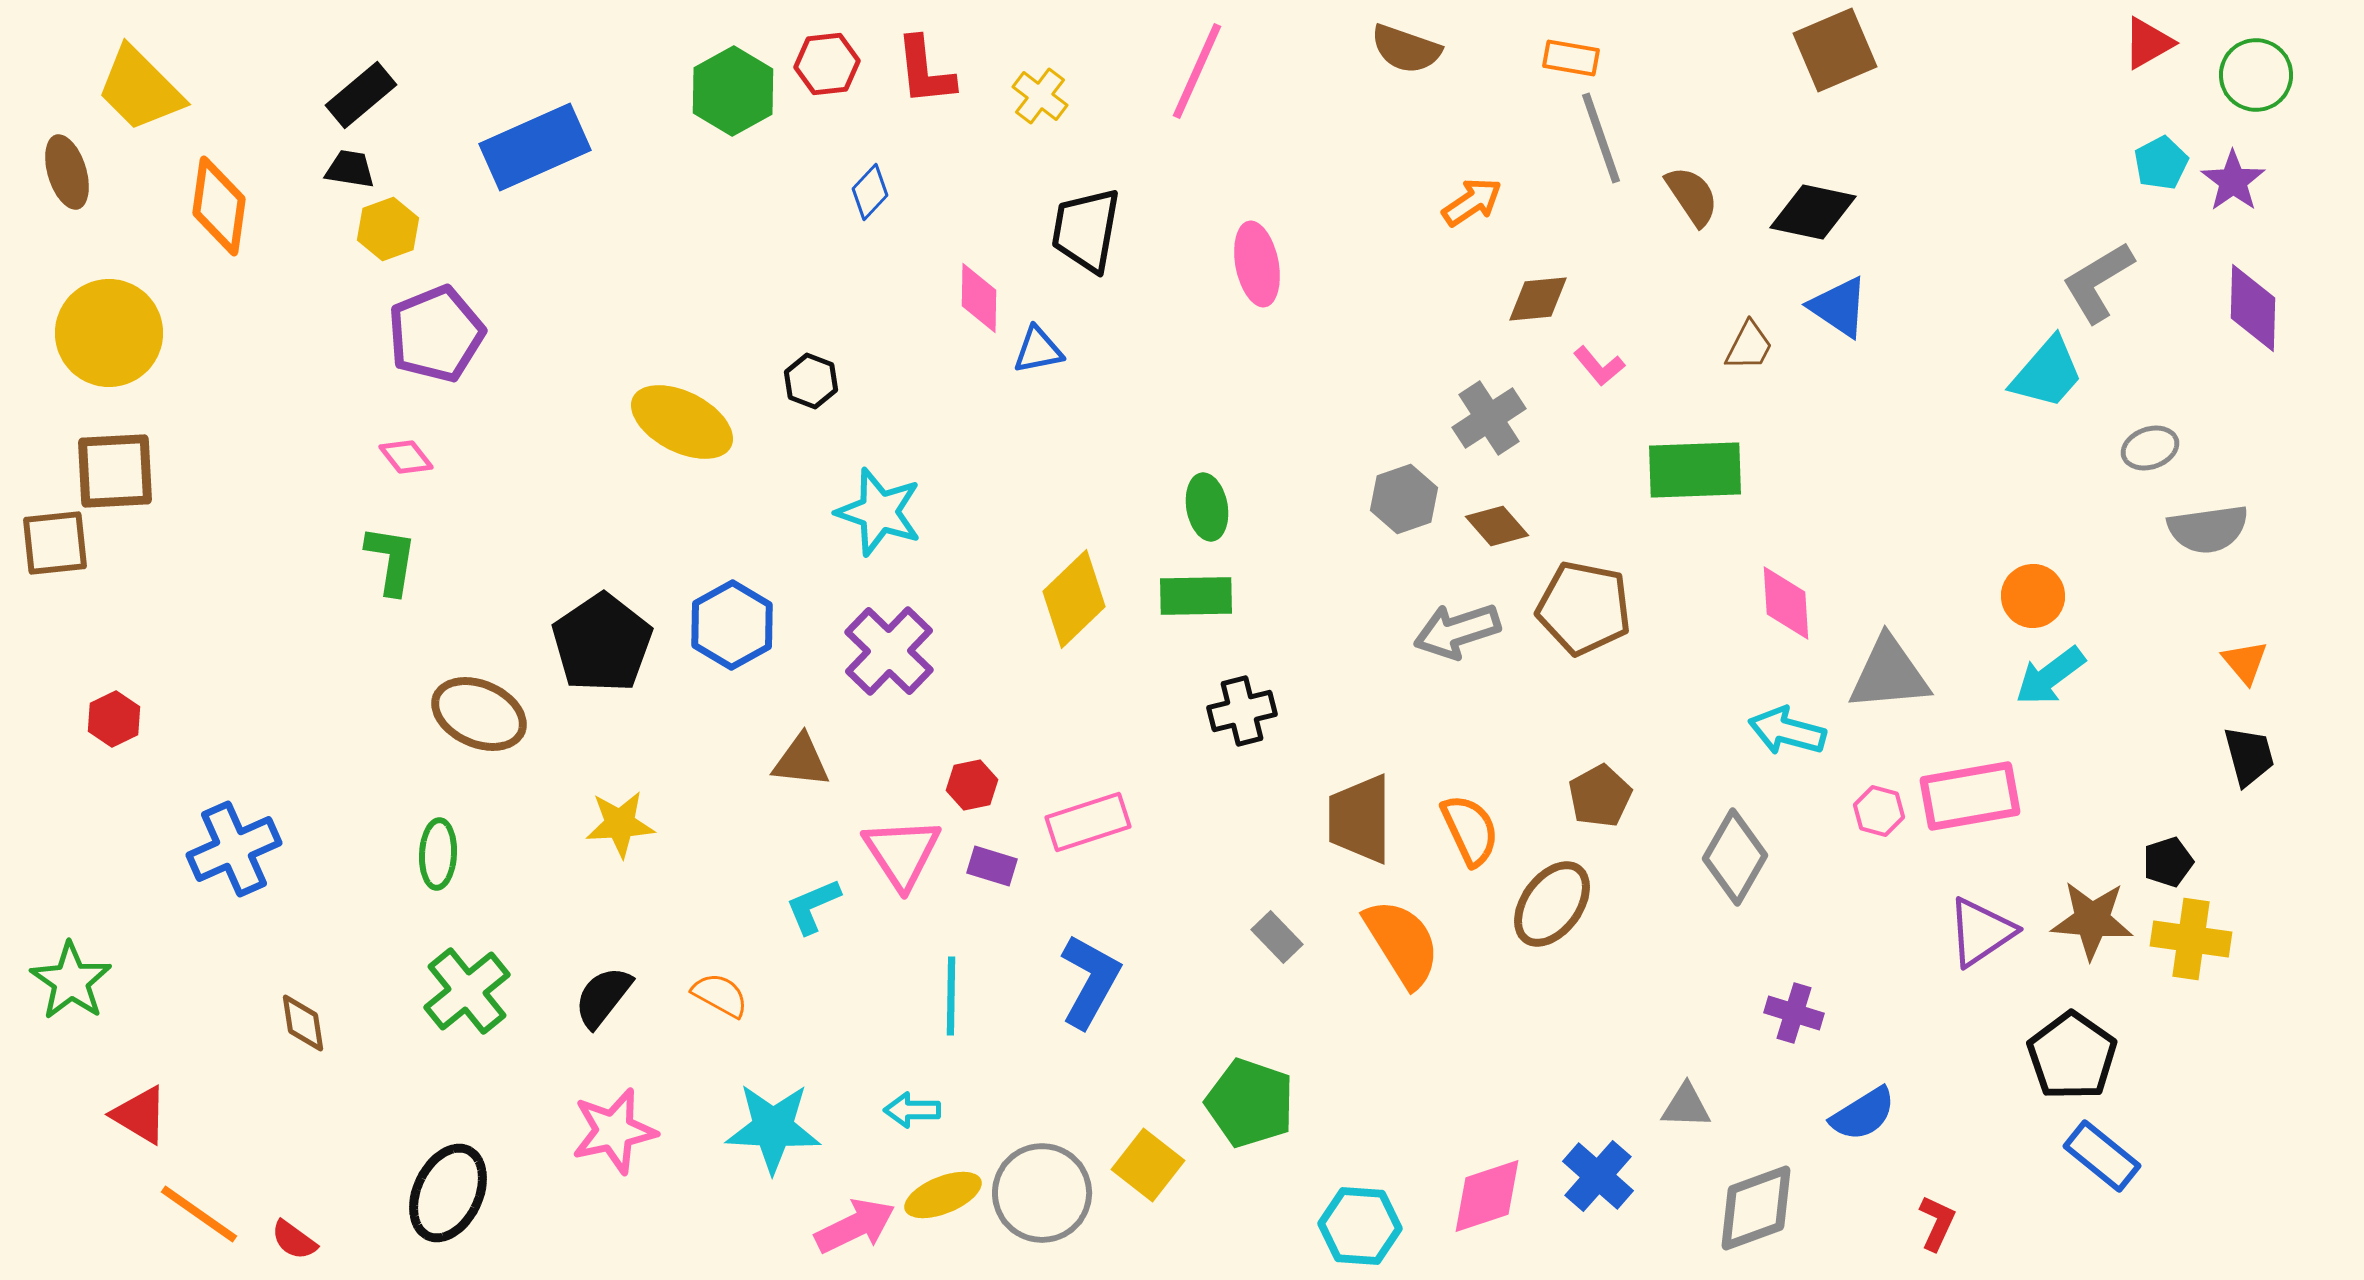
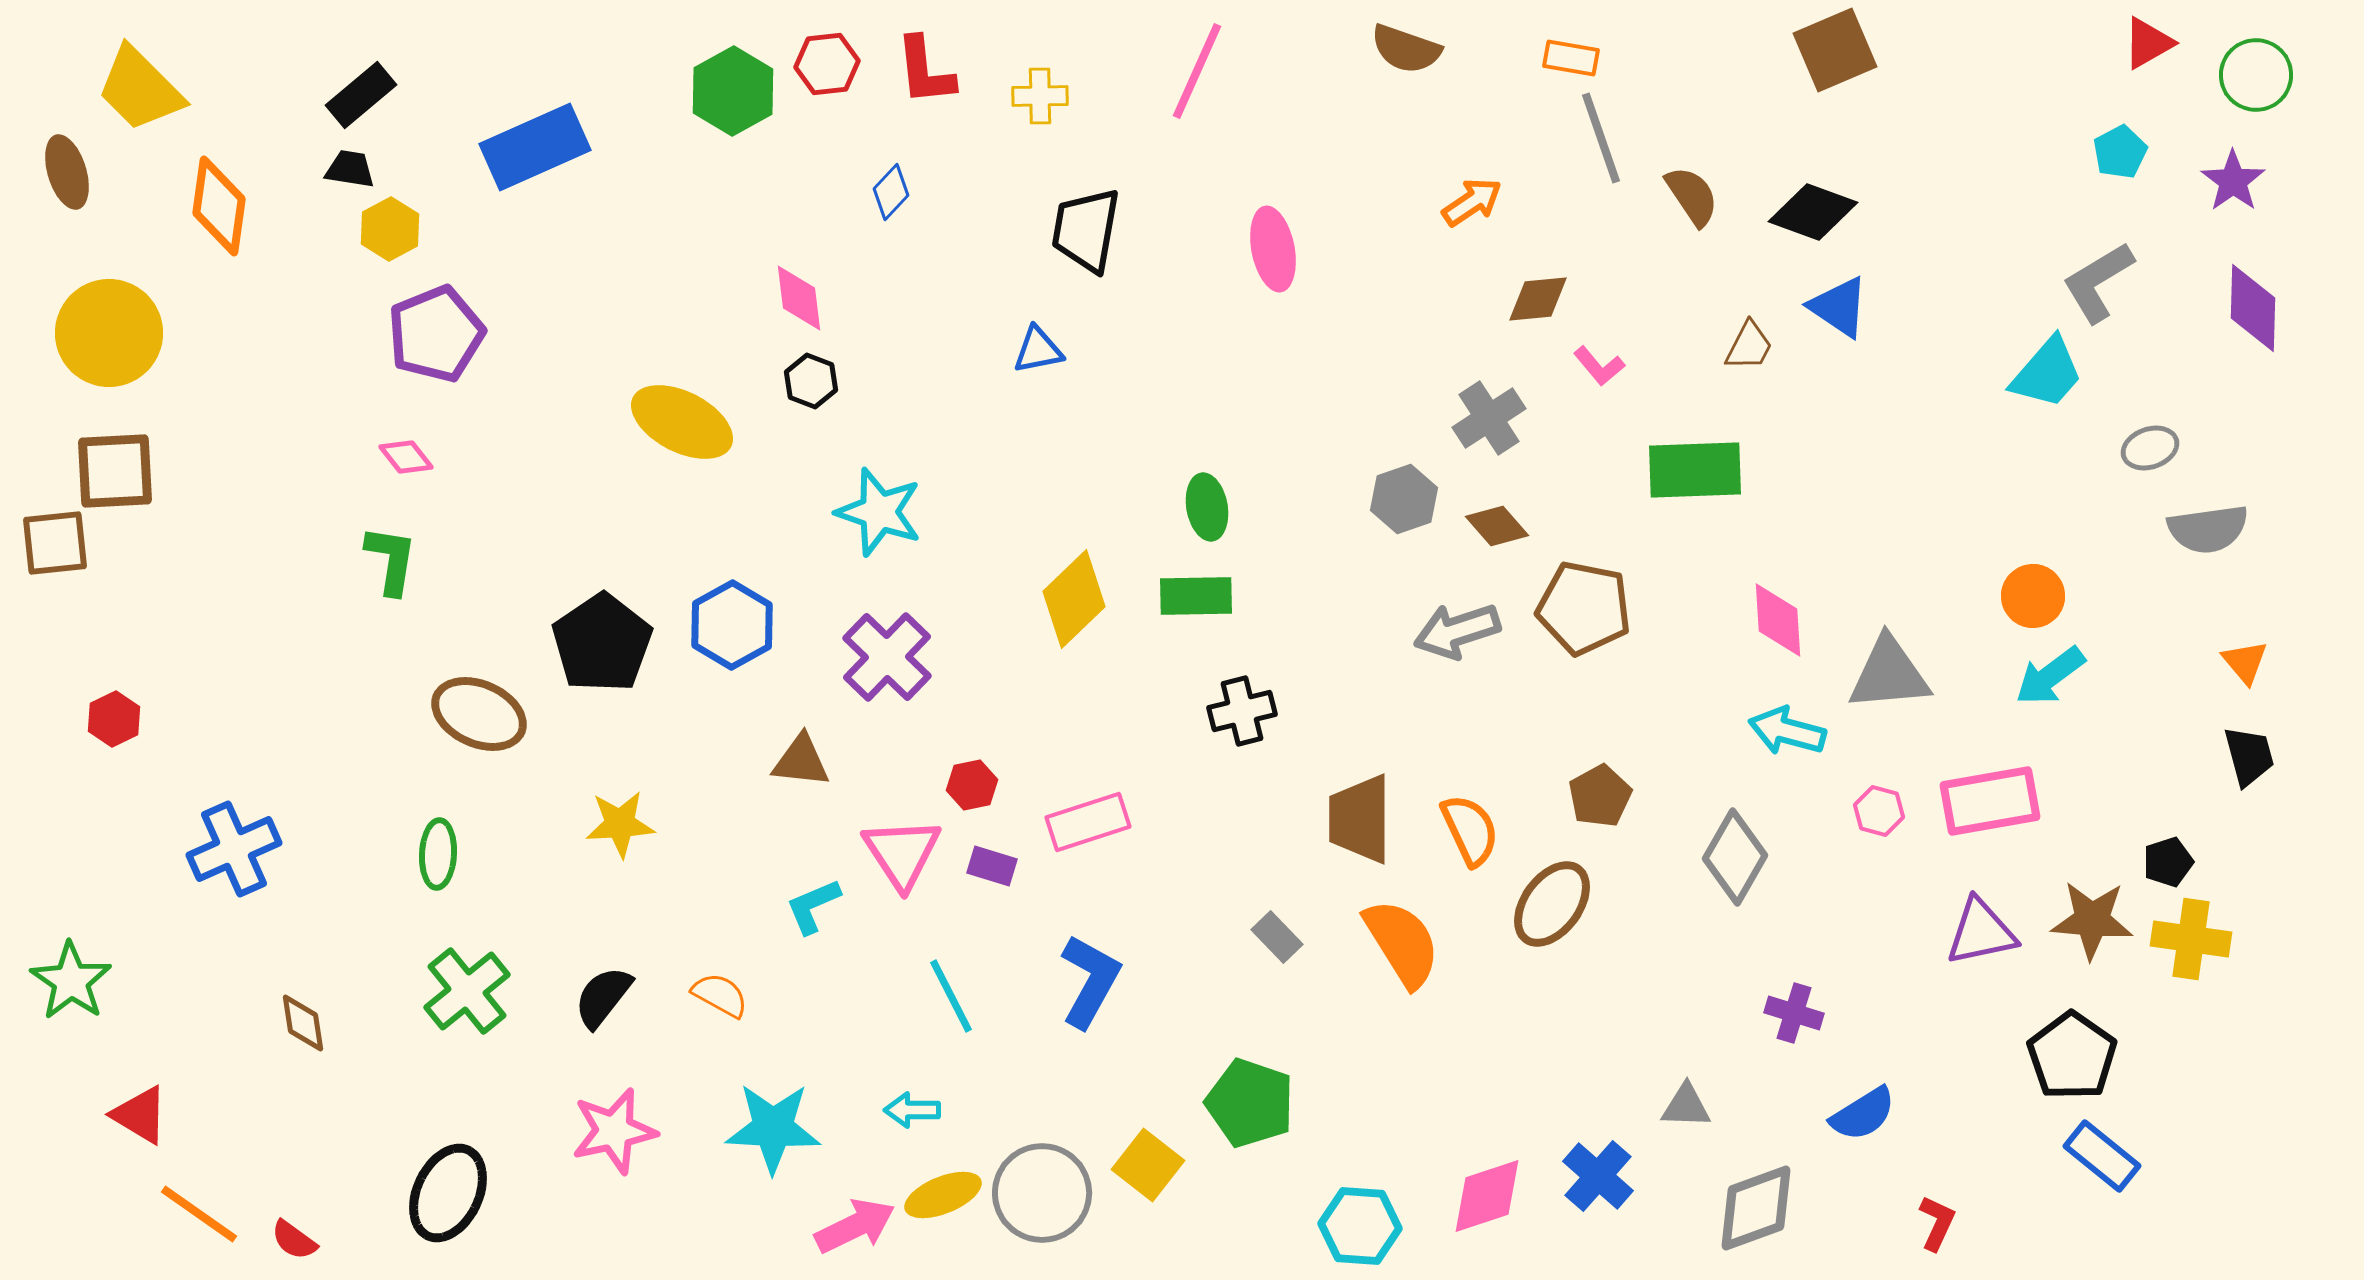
yellow cross at (1040, 96): rotated 38 degrees counterclockwise
cyan pentagon at (2161, 163): moved 41 px left, 11 px up
blue diamond at (870, 192): moved 21 px right
black diamond at (1813, 212): rotated 8 degrees clockwise
yellow hexagon at (388, 229): moved 2 px right; rotated 8 degrees counterclockwise
pink ellipse at (1257, 264): moved 16 px right, 15 px up
pink diamond at (979, 298): moved 180 px left; rotated 8 degrees counterclockwise
pink diamond at (1786, 603): moved 8 px left, 17 px down
purple cross at (889, 651): moved 2 px left, 6 px down
pink rectangle at (1970, 796): moved 20 px right, 5 px down
purple triangle at (1981, 932): rotated 22 degrees clockwise
cyan line at (951, 996): rotated 28 degrees counterclockwise
